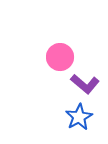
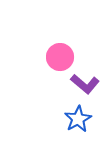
blue star: moved 1 px left, 2 px down
